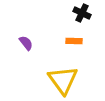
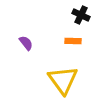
black cross: moved 1 px left, 2 px down
orange rectangle: moved 1 px left
